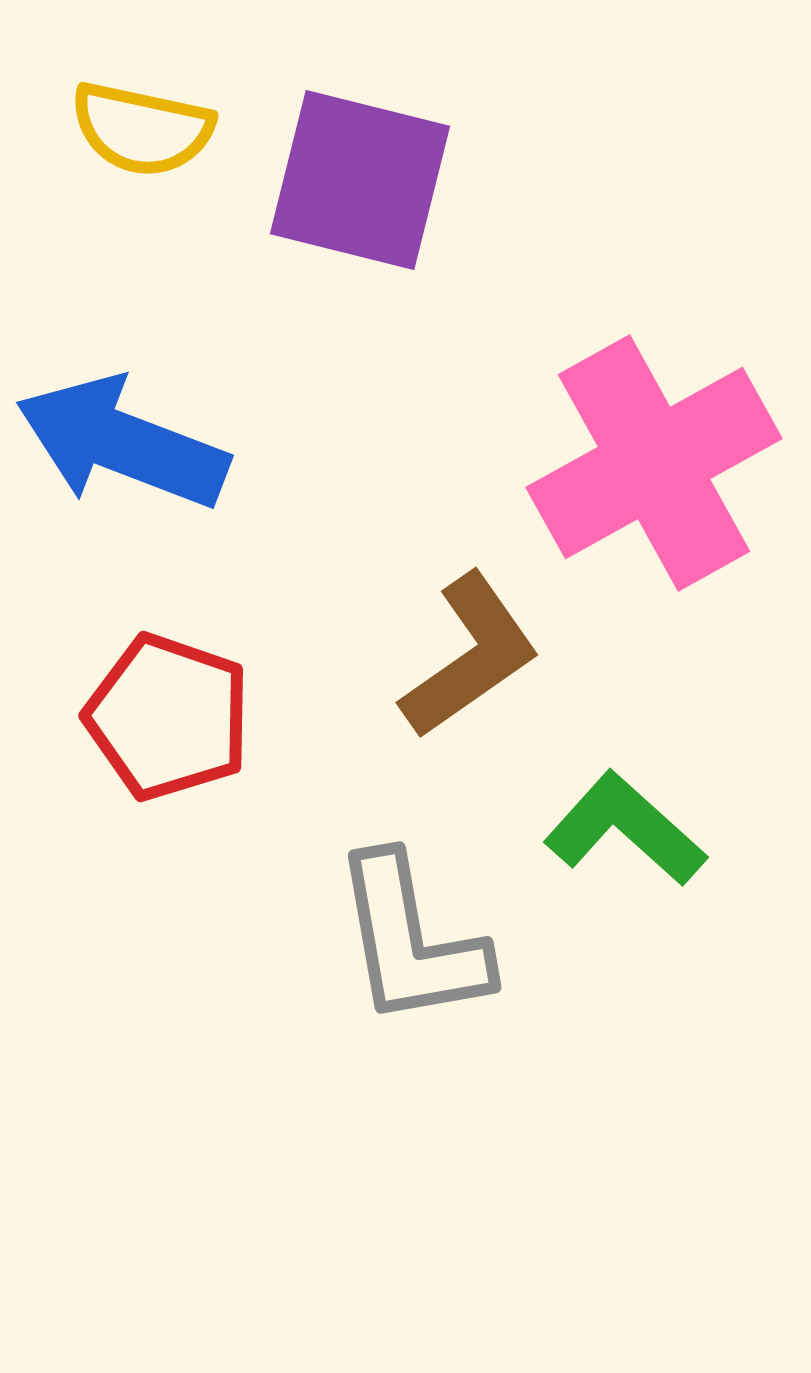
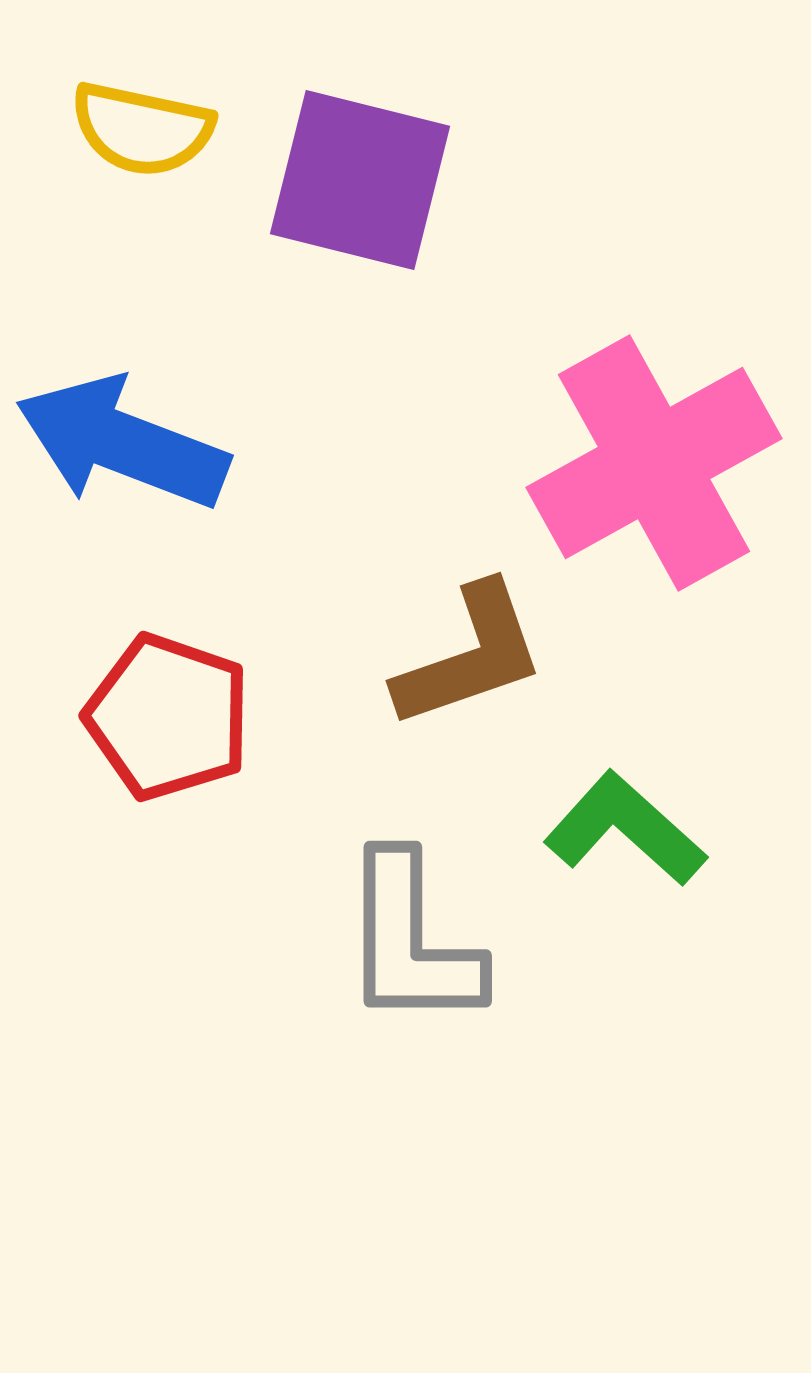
brown L-shape: rotated 16 degrees clockwise
gray L-shape: rotated 10 degrees clockwise
